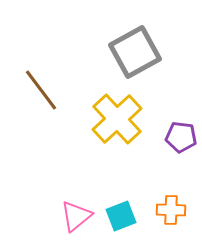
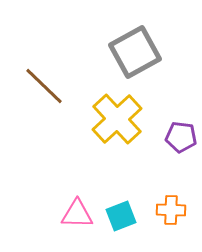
brown line: moved 3 px right, 4 px up; rotated 9 degrees counterclockwise
pink triangle: moved 1 px right, 2 px up; rotated 40 degrees clockwise
